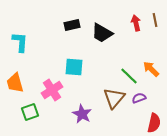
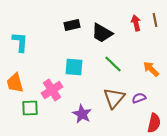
green line: moved 16 px left, 12 px up
green square: moved 4 px up; rotated 18 degrees clockwise
